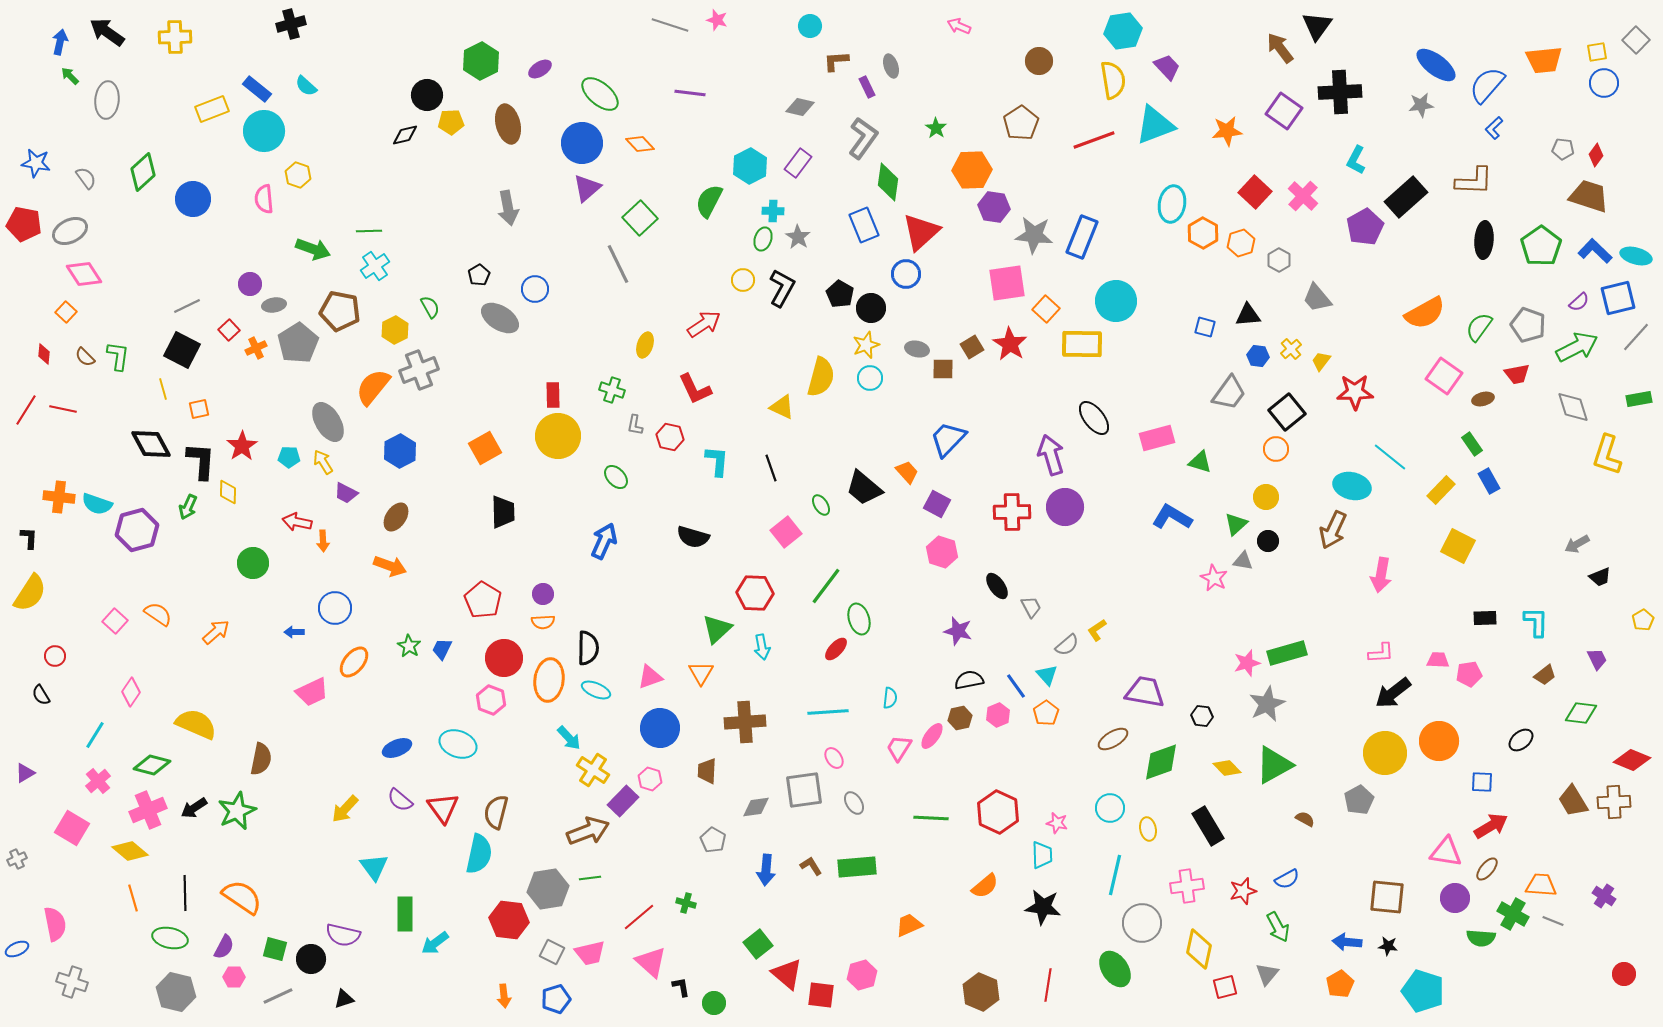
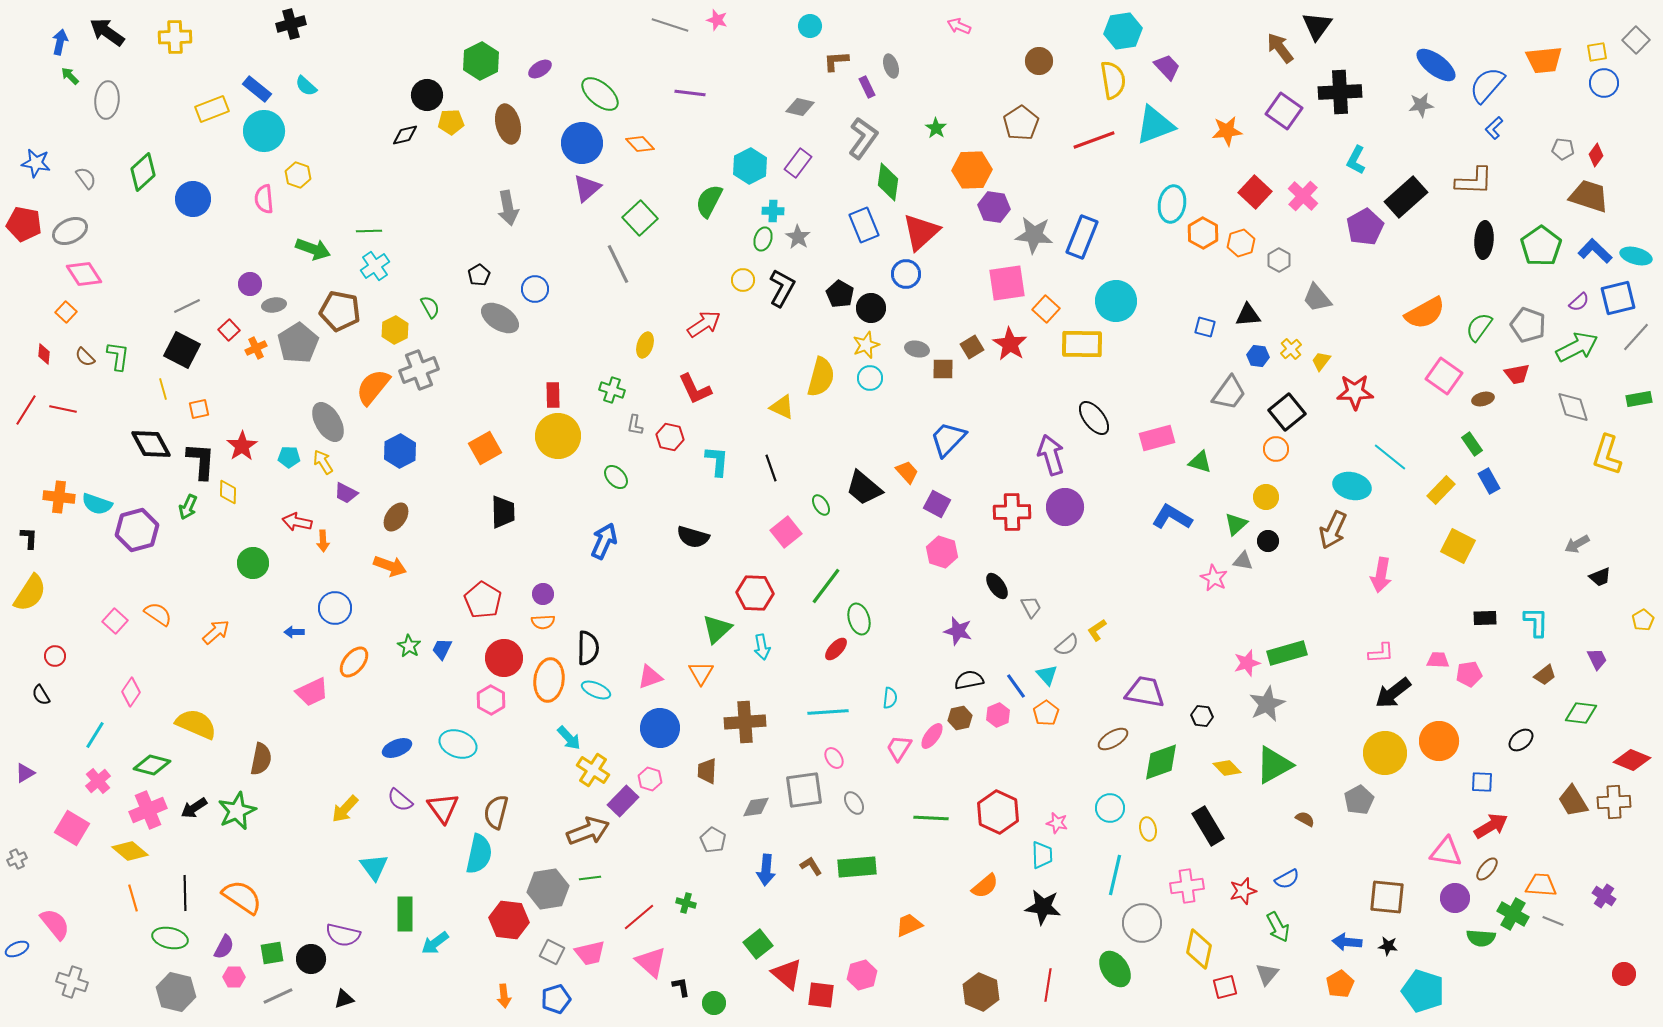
pink hexagon at (491, 700): rotated 8 degrees clockwise
pink semicircle at (55, 924): rotated 28 degrees counterclockwise
green square at (275, 949): moved 3 px left, 4 px down; rotated 25 degrees counterclockwise
